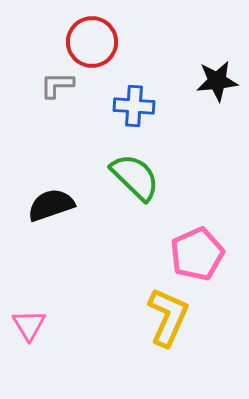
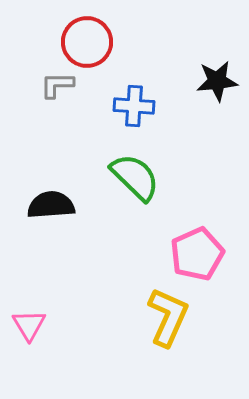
red circle: moved 5 px left
black semicircle: rotated 15 degrees clockwise
